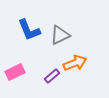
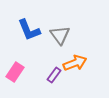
gray triangle: rotated 40 degrees counterclockwise
pink rectangle: rotated 30 degrees counterclockwise
purple rectangle: moved 2 px right, 1 px up; rotated 14 degrees counterclockwise
